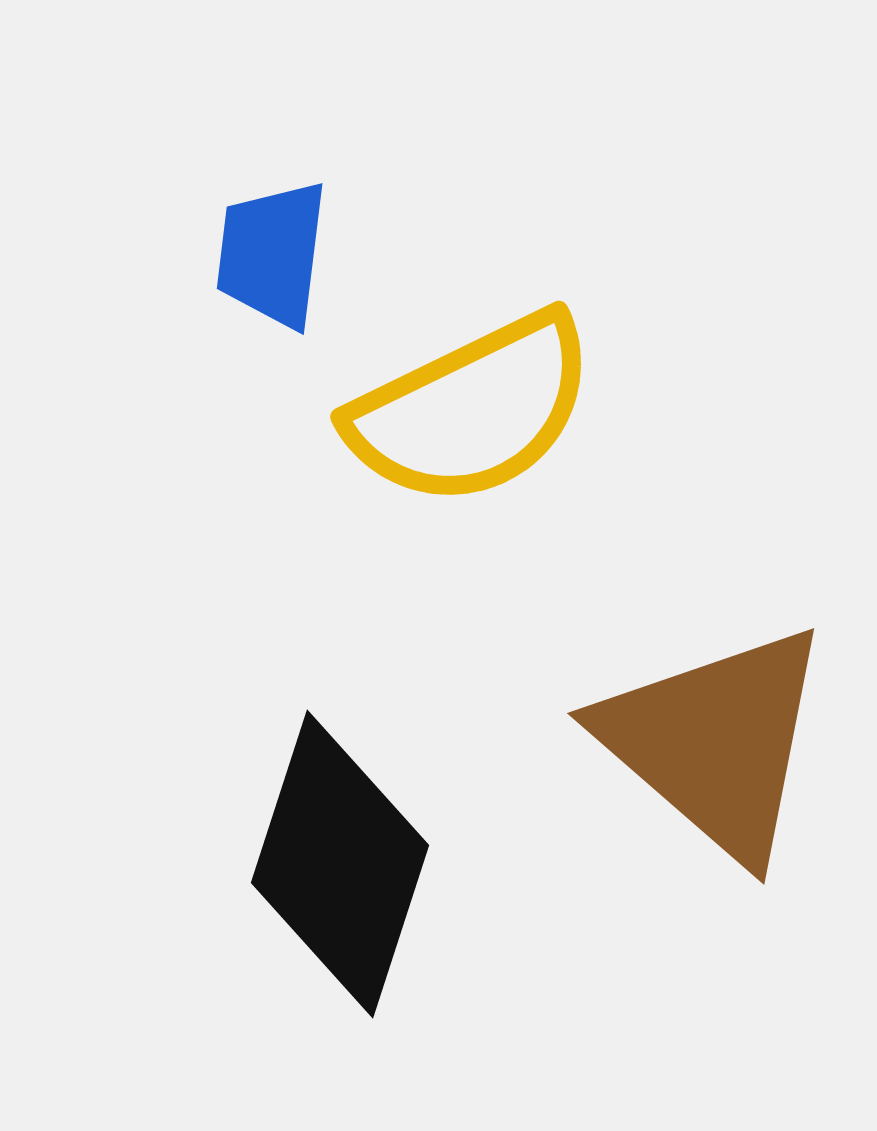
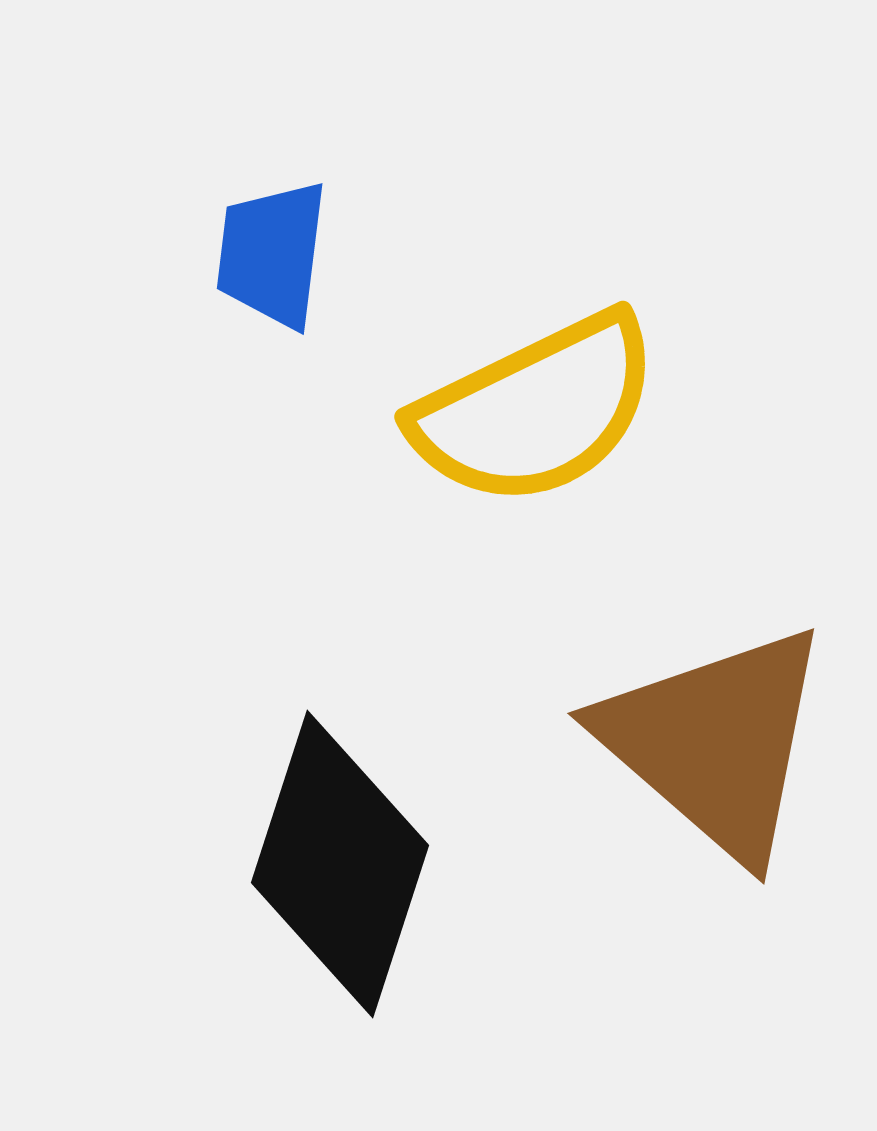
yellow semicircle: moved 64 px right
